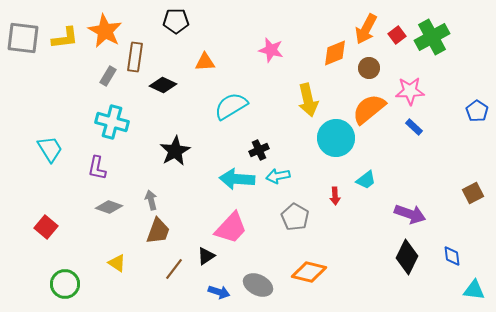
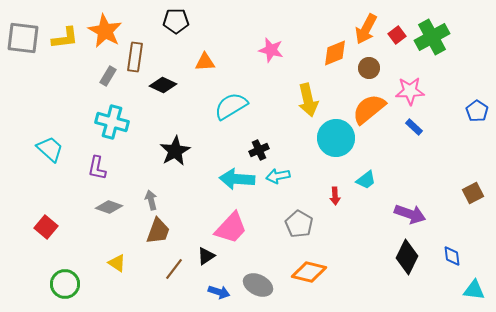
cyan trapezoid at (50, 149): rotated 16 degrees counterclockwise
gray pentagon at (295, 217): moved 4 px right, 7 px down
